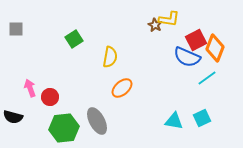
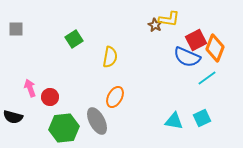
orange ellipse: moved 7 px left, 9 px down; rotated 20 degrees counterclockwise
